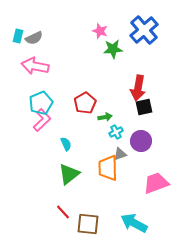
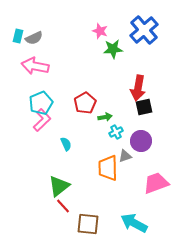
gray triangle: moved 5 px right, 2 px down
green triangle: moved 10 px left, 12 px down
red line: moved 6 px up
